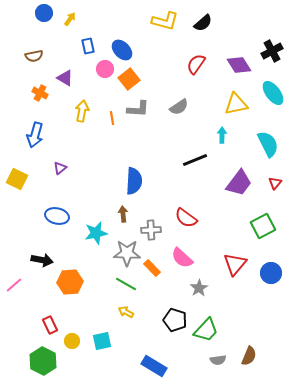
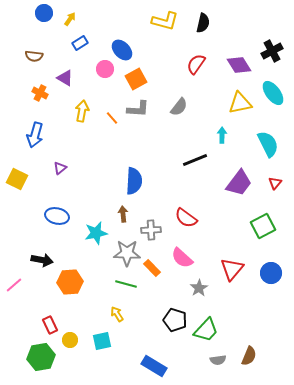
black semicircle at (203, 23): rotated 36 degrees counterclockwise
blue rectangle at (88, 46): moved 8 px left, 3 px up; rotated 70 degrees clockwise
brown semicircle at (34, 56): rotated 18 degrees clockwise
orange square at (129, 79): moved 7 px right; rotated 10 degrees clockwise
yellow triangle at (236, 104): moved 4 px right, 1 px up
gray semicircle at (179, 107): rotated 18 degrees counterclockwise
orange line at (112, 118): rotated 32 degrees counterclockwise
red triangle at (235, 264): moved 3 px left, 5 px down
green line at (126, 284): rotated 15 degrees counterclockwise
yellow arrow at (126, 312): moved 9 px left, 2 px down; rotated 28 degrees clockwise
yellow circle at (72, 341): moved 2 px left, 1 px up
green hexagon at (43, 361): moved 2 px left, 4 px up; rotated 24 degrees clockwise
